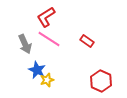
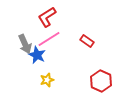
red L-shape: moved 1 px right
pink line: rotated 65 degrees counterclockwise
blue star: moved 15 px up
